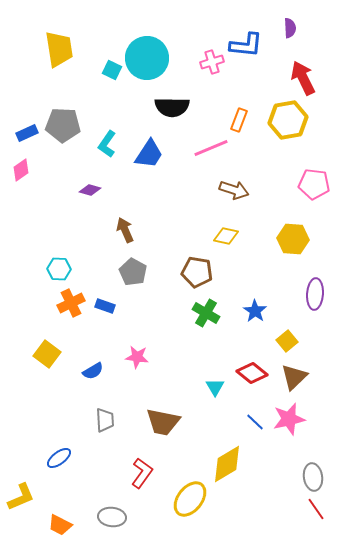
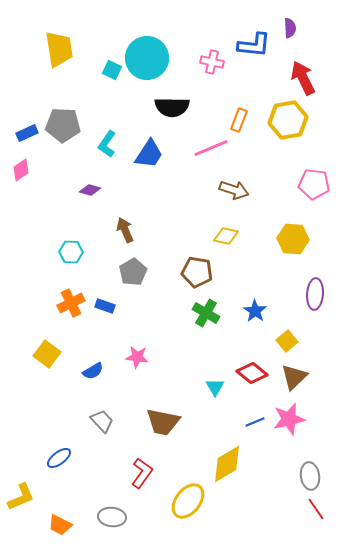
blue L-shape at (246, 45): moved 8 px right
pink cross at (212, 62): rotated 30 degrees clockwise
cyan hexagon at (59, 269): moved 12 px right, 17 px up
gray pentagon at (133, 272): rotated 12 degrees clockwise
gray trapezoid at (105, 420): moved 3 px left, 1 px down; rotated 40 degrees counterclockwise
blue line at (255, 422): rotated 66 degrees counterclockwise
gray ellipse at (313, 477): moved 3 px left, 1 px up
yellow ellipse at (190, 499): moved 2 px left, 2 px down
